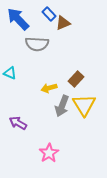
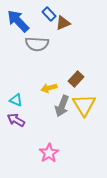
blue arrow: moved 2 px down
cyan triangle: moved 6 px right, 27 px down
purple arrow: moved 2 px left, 3 px up
